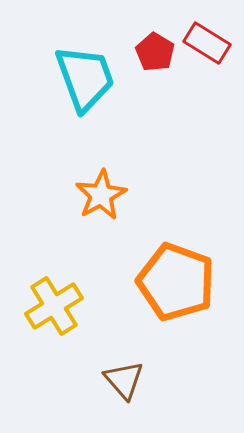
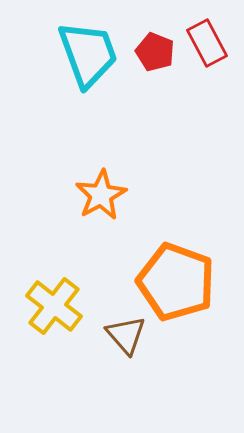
red rectangle: rotated 30 degrees clockwise
red pentagon: rotated 9 degrees counterclockwise
cyan trapezoid: moved 3 px right, 24 px up
yellow cross: rotated 20 degrees counterclockwise
brown triangle: moved 2 px right, 45 px up
